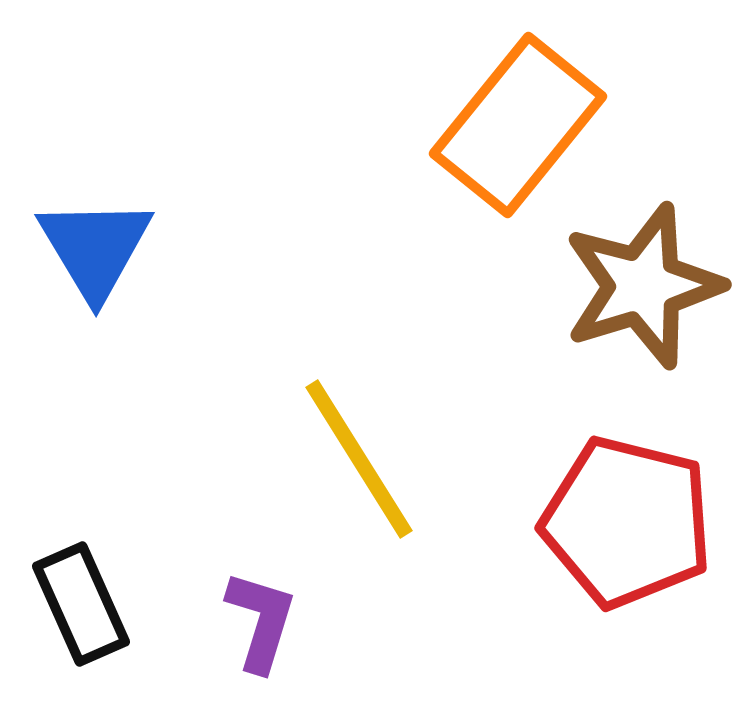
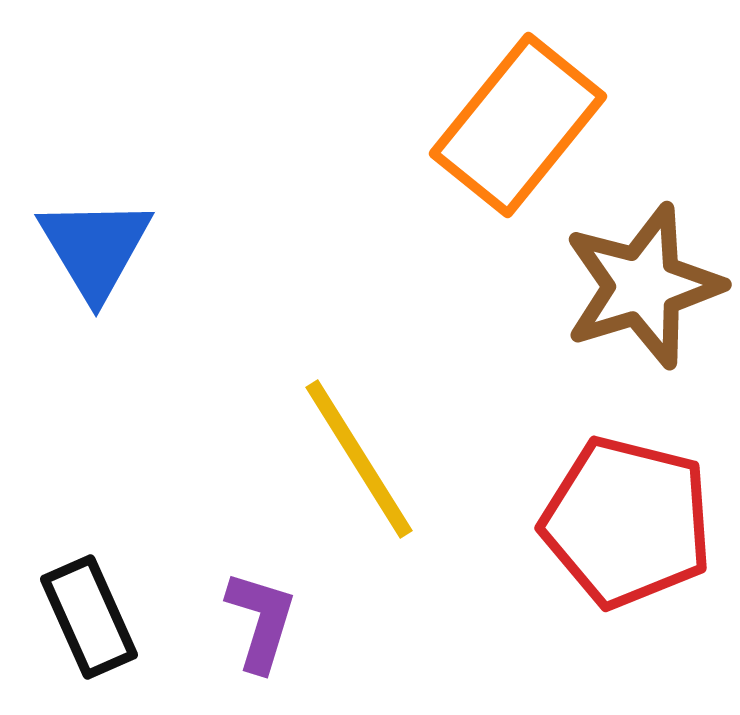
black rectangle: moved 8 px right, 13 px down
